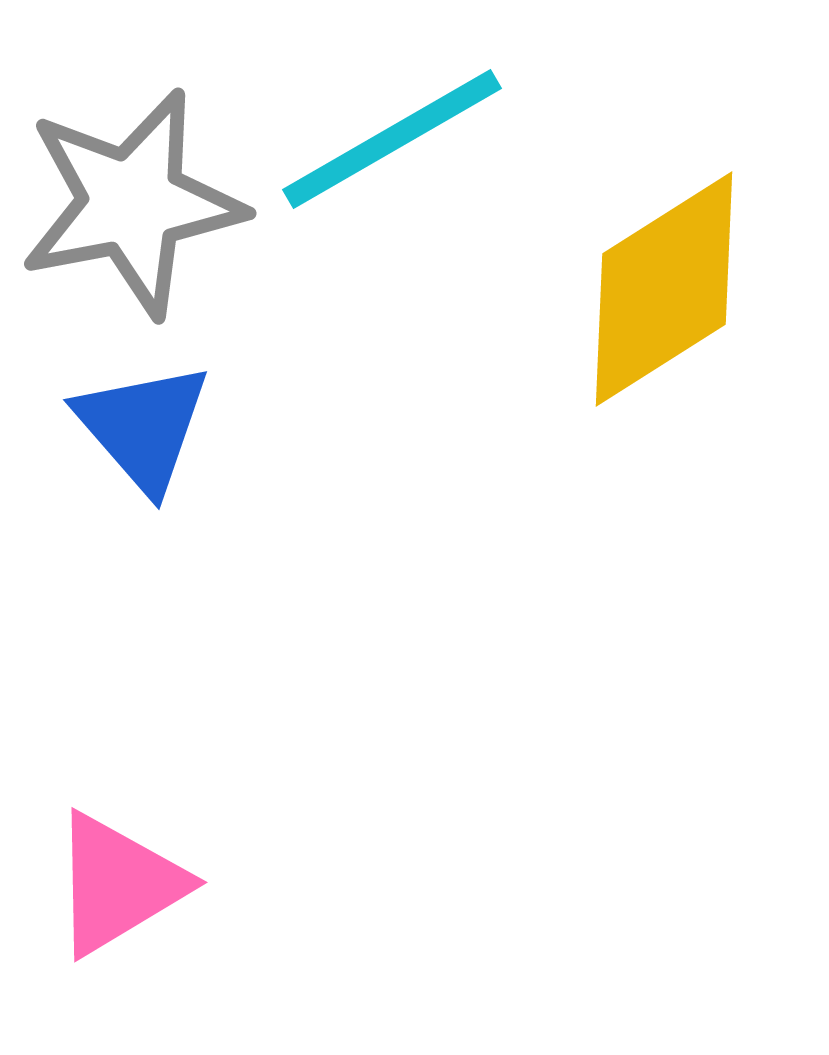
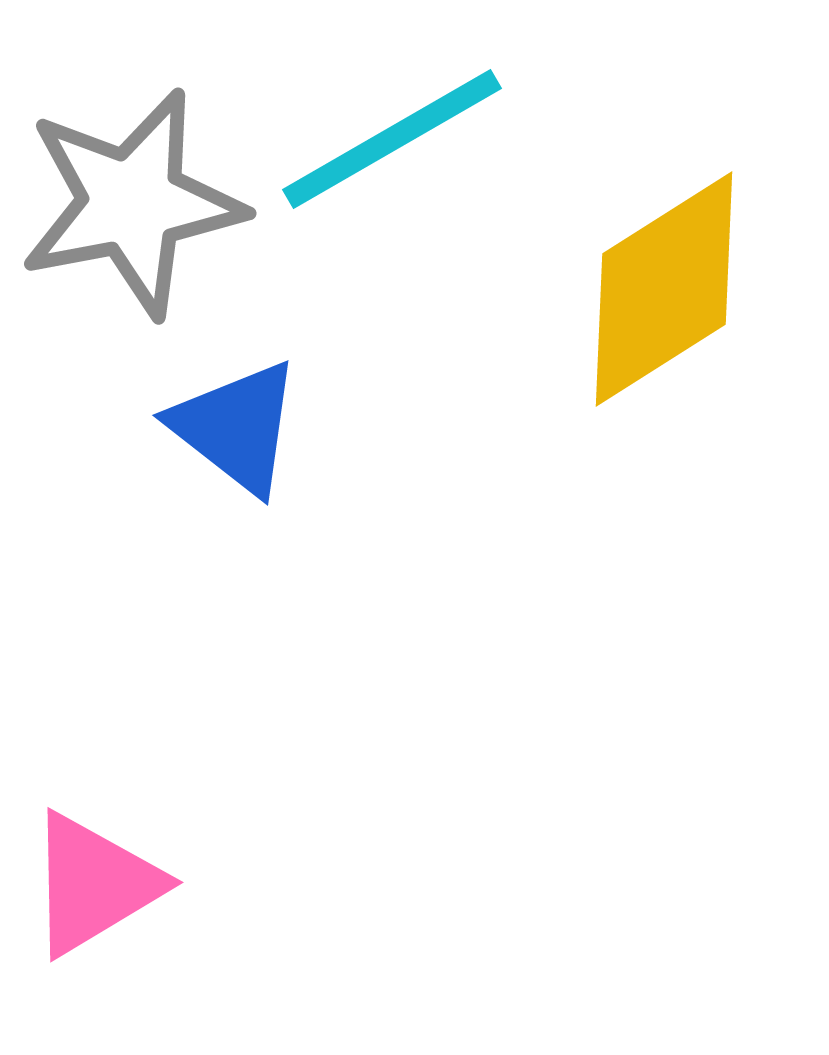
blue triangle: moved 93 px right; rotated 11 degrees counterclockwise
pink triangle: moved 24 px left
